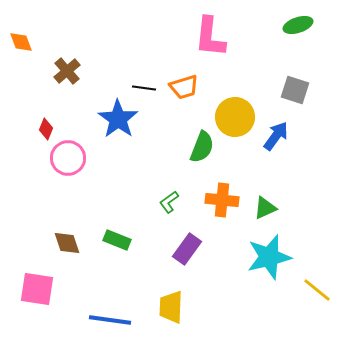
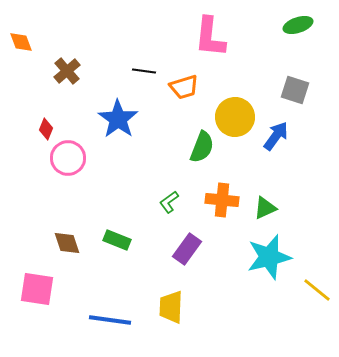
black line: moved 17 px up
